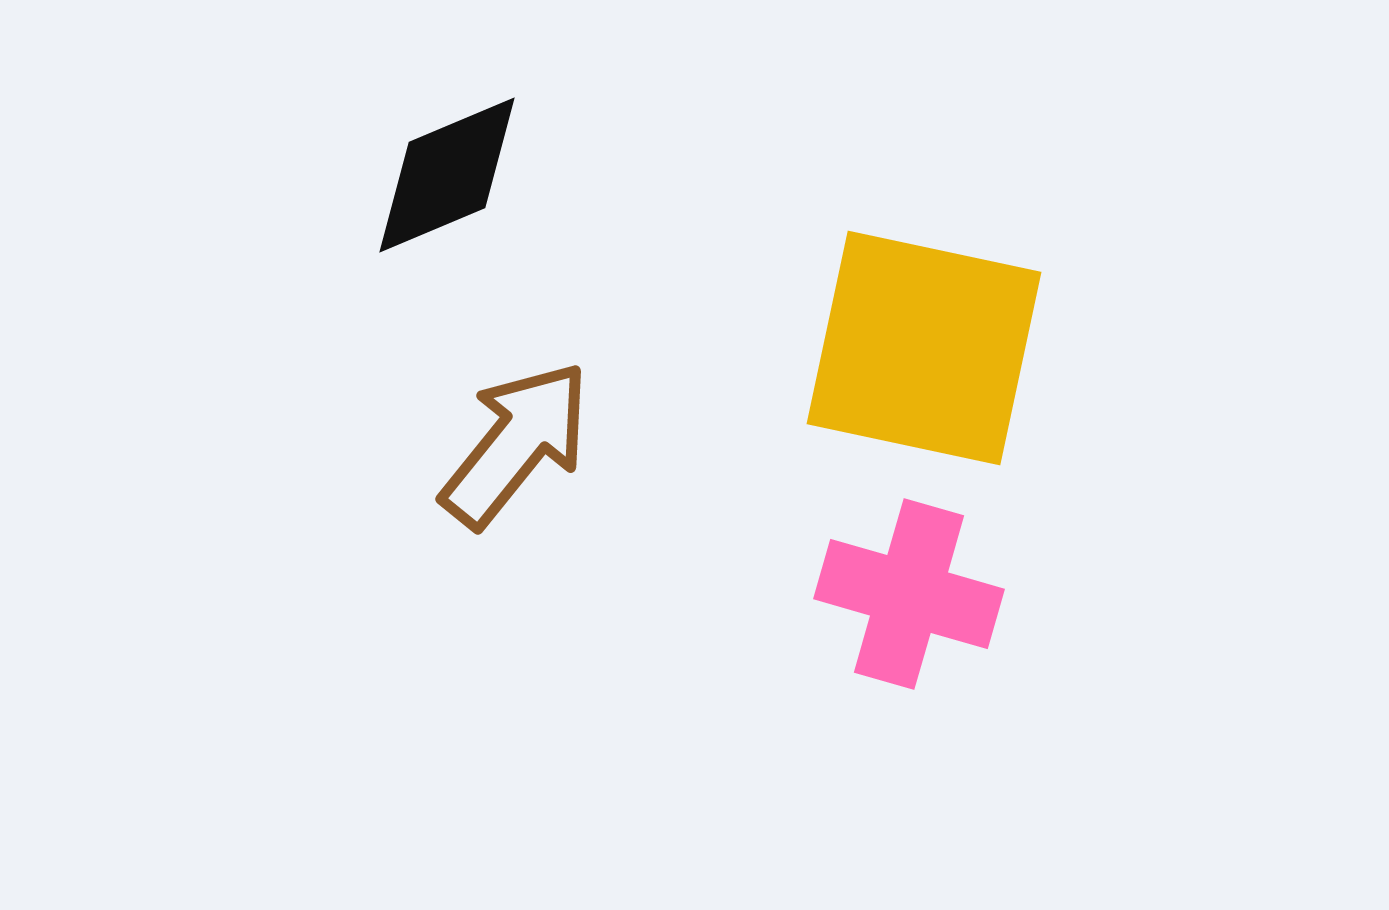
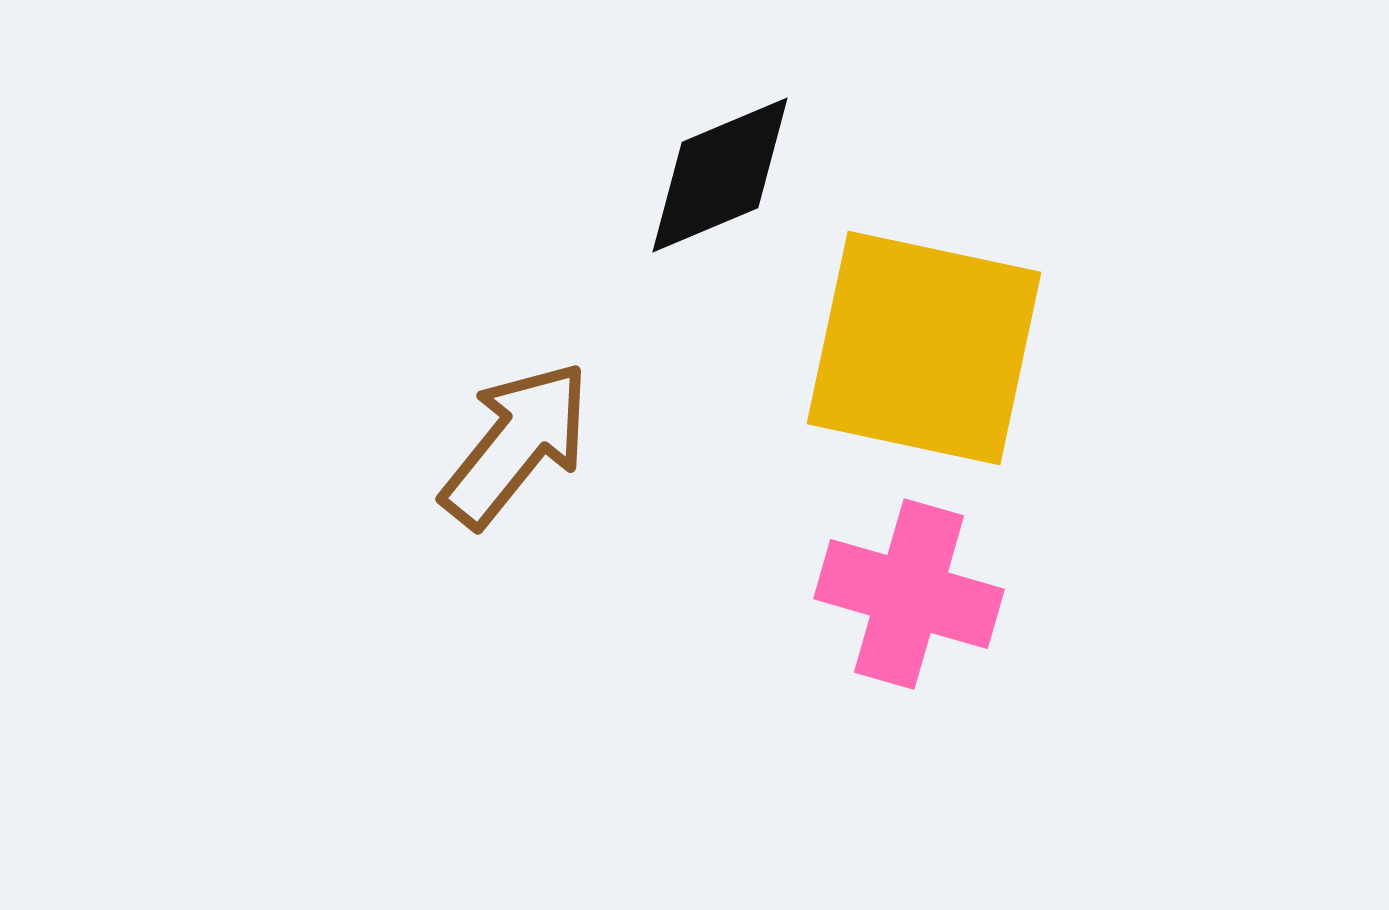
black diamond: moved 273 px right
